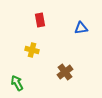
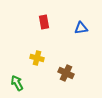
red rectangle: moved 4 px right, 2 px down
yellow cross: moved 5 px right, 8 px down
brown cross: moved 1 px right, 1 px down; rotated 28 degrees counterclockwise
